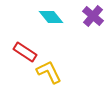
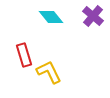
red rectangle: moved 1 px left, 3 px down; rotated 40 degrees clockwise
